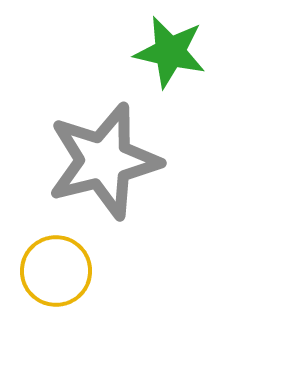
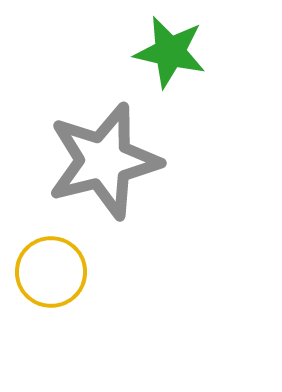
yellow circle: moved 5 px left, 1 px down
